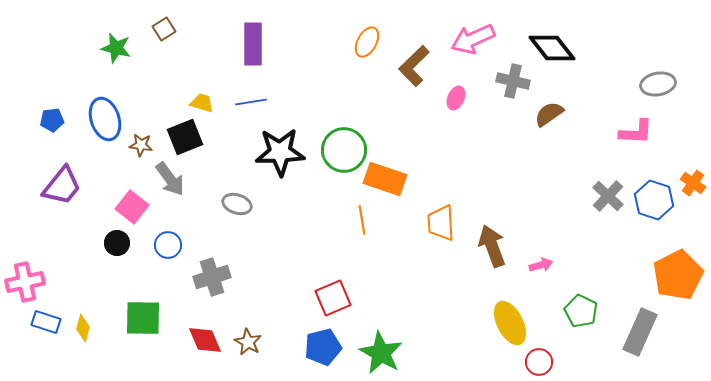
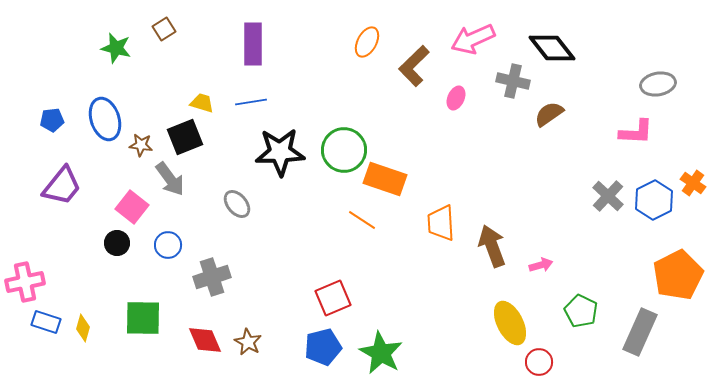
blue hexagon at (654, 200): rotated 15 degrees clockwise
gray ellipse at (237, 204): rotated 32 degrees clockwise
orange line at (362, 220): rotated 48 degrees counterclockwise
